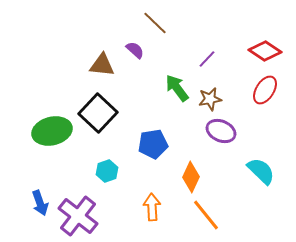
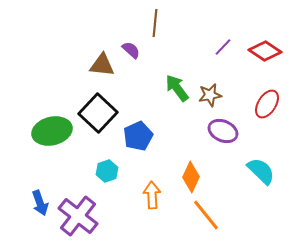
brown line: rotated 52 degrees clockwise
purple semicircle: moved 4 px left
purple line: moved 16 px right, 12 px up
red ellipse: moved 2 px right, 14 px down
brown star: moved 4 px up
purple ellipse: moved 2 px right
blue pentagon: moved 15 px left, 8 px up; rotated 16 degrees counterclockwise
orange arrow: moved 12 px up
